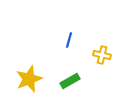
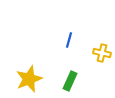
yellow cross: moved 2 px up
green rectangle: rotated 36 degrees counterclockwise
